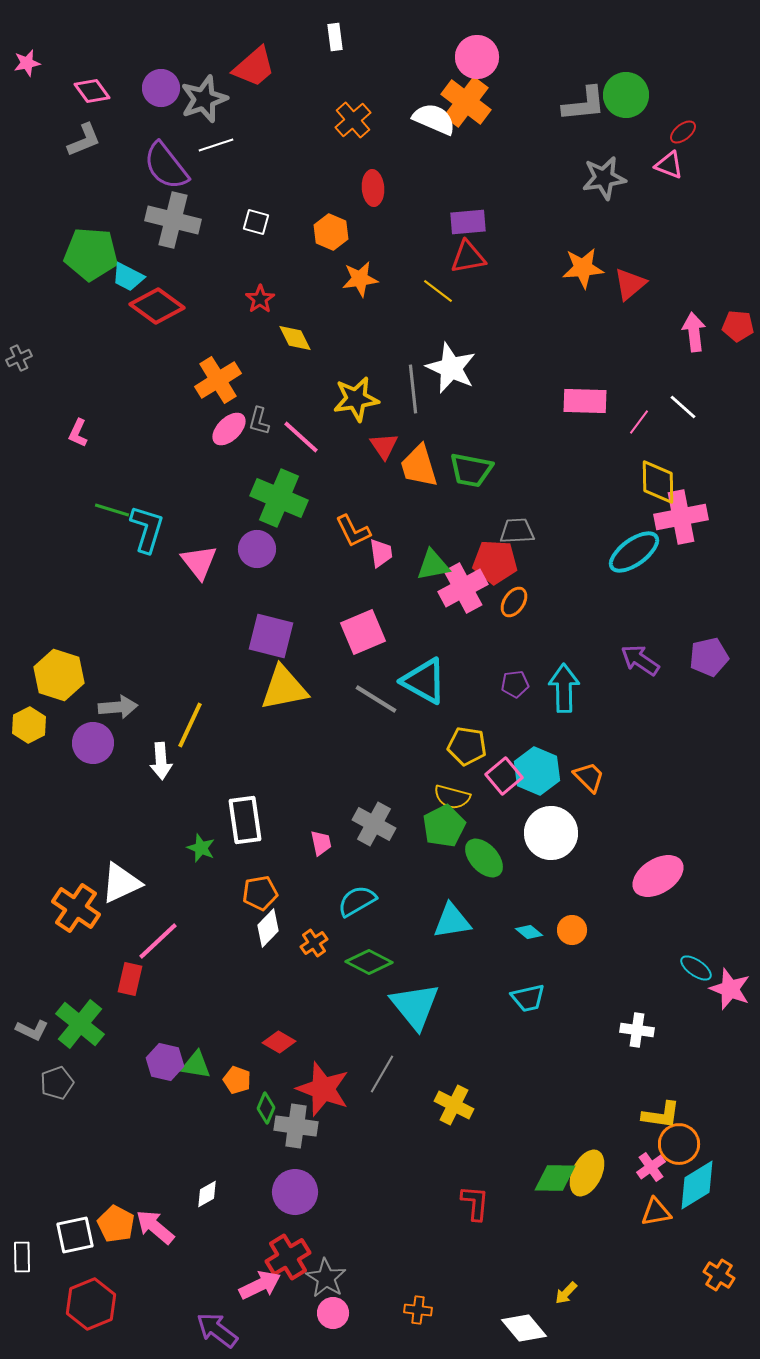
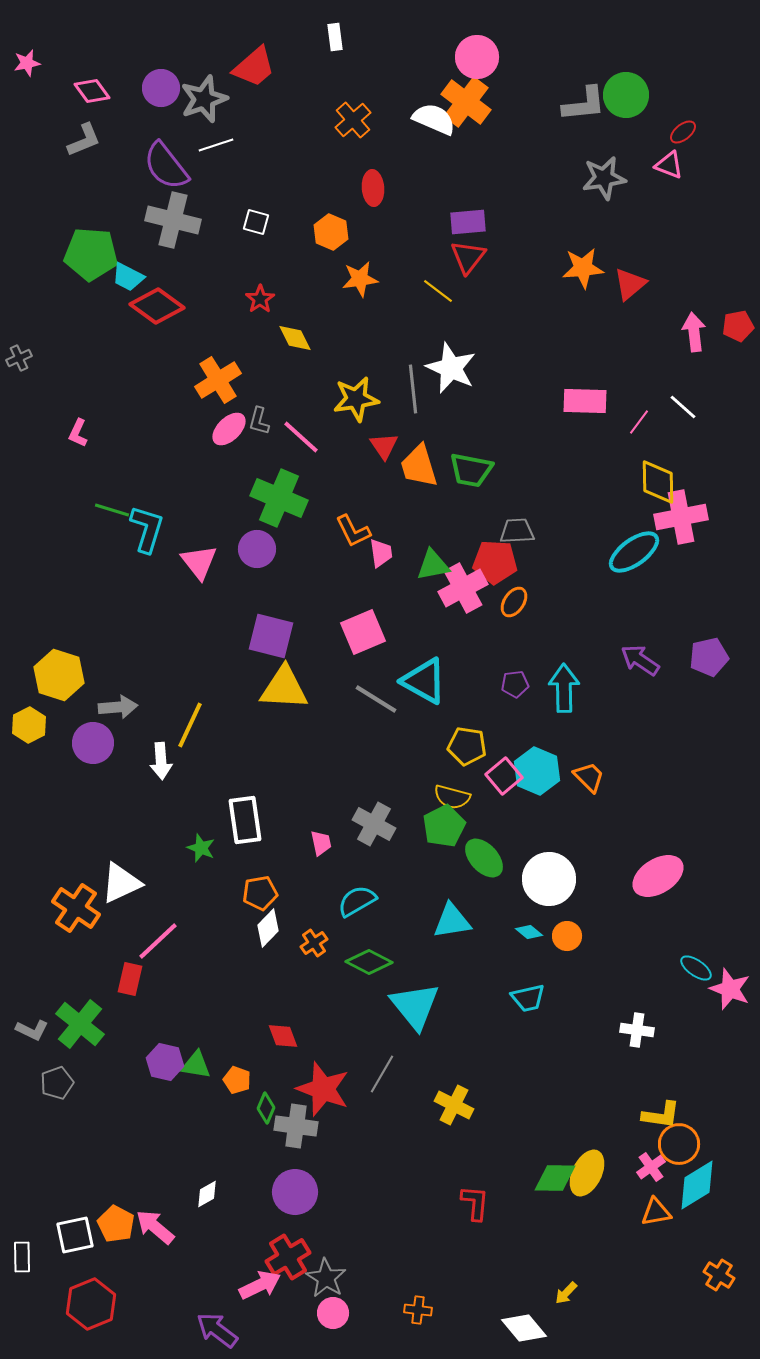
red triangle at (468, 257): rotated 42 degrees counterclockwise
red pentagon at (738, 326): rotated 16 degrees counterclockwise
yellow triangle at (284, 688): rotated 14 degrees clockwise
white circle at (551, 833): moved 2 px left, 46 px down
orange circle at (572, 930): moved 5 px left, 6 px down
red diamond at (279, 1042): moved 4 px right, 6 px up; rotated 40 degrees clockwise
